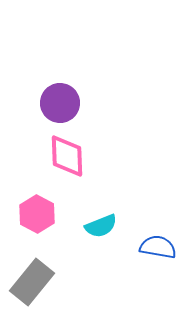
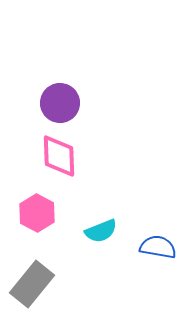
pink diamond: moved 8 px left
pink hexagon: moved 1 px up
cyan semicircle: moved 5 px down
gray rectangle: moved 2 px down
